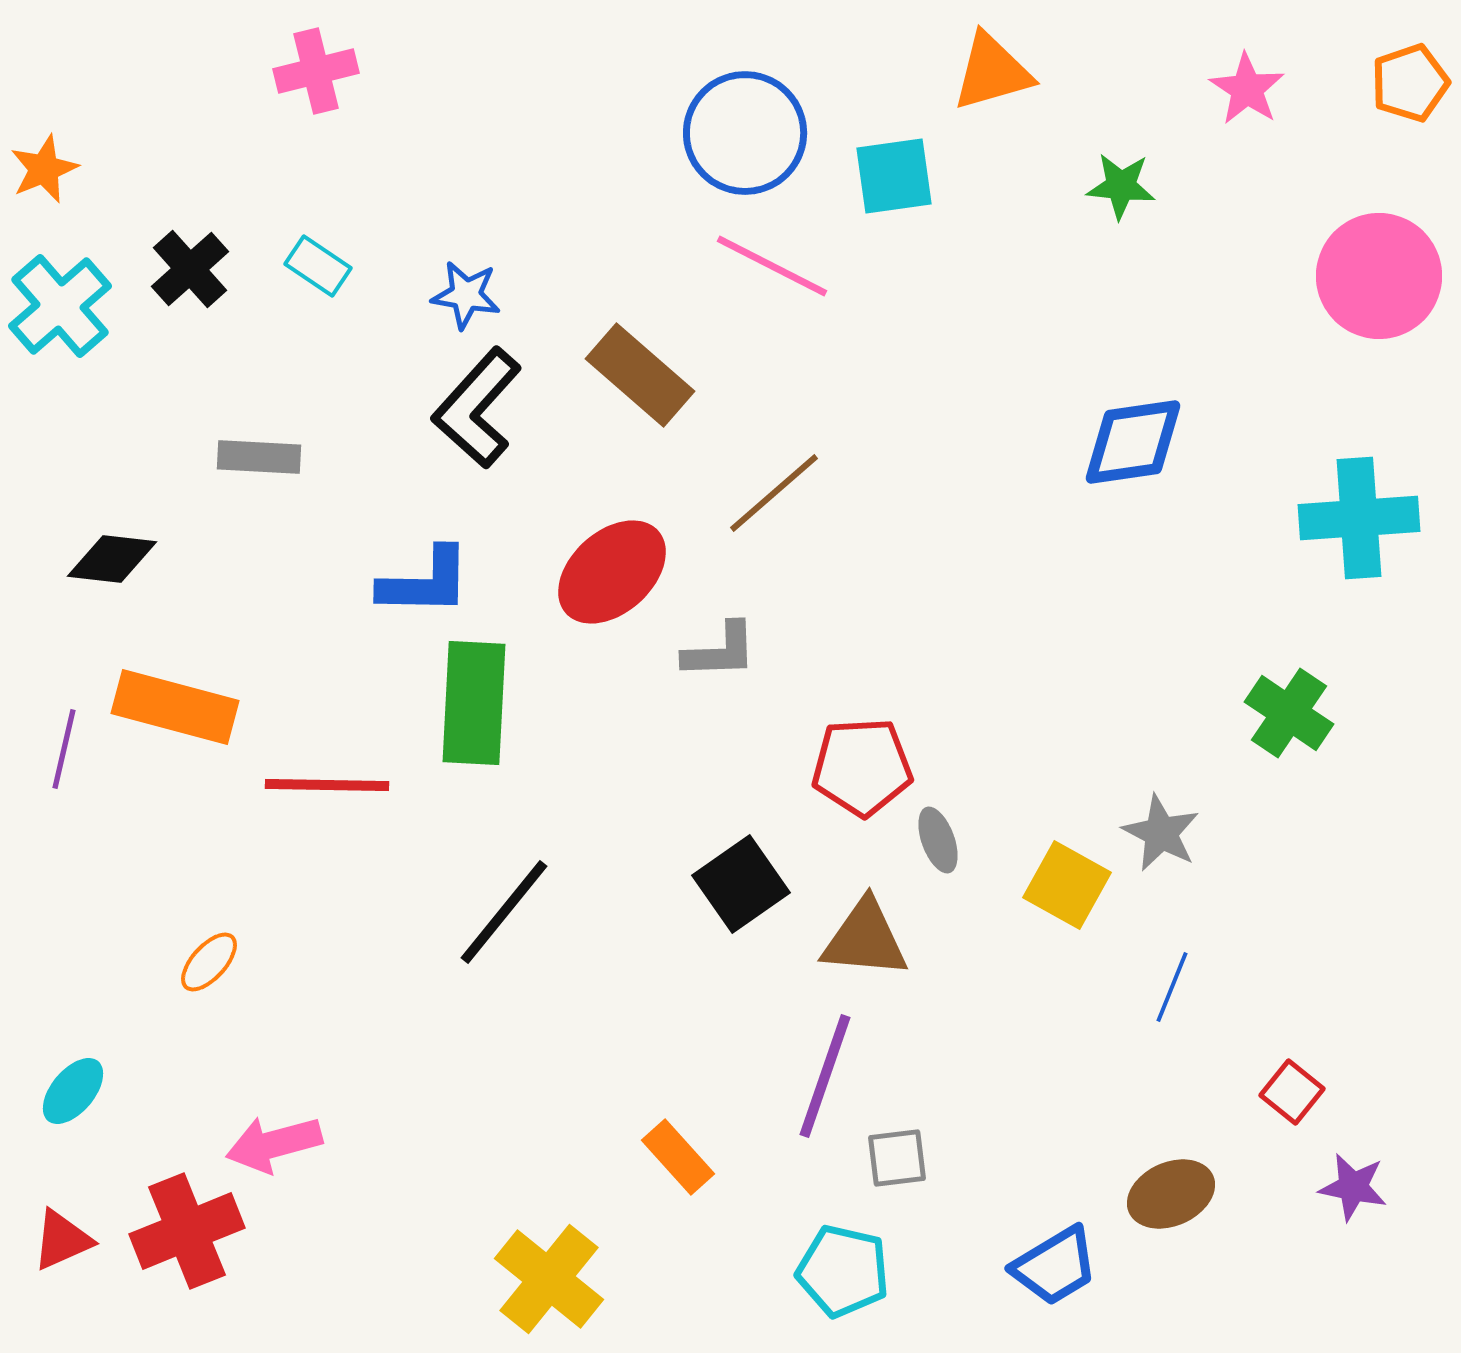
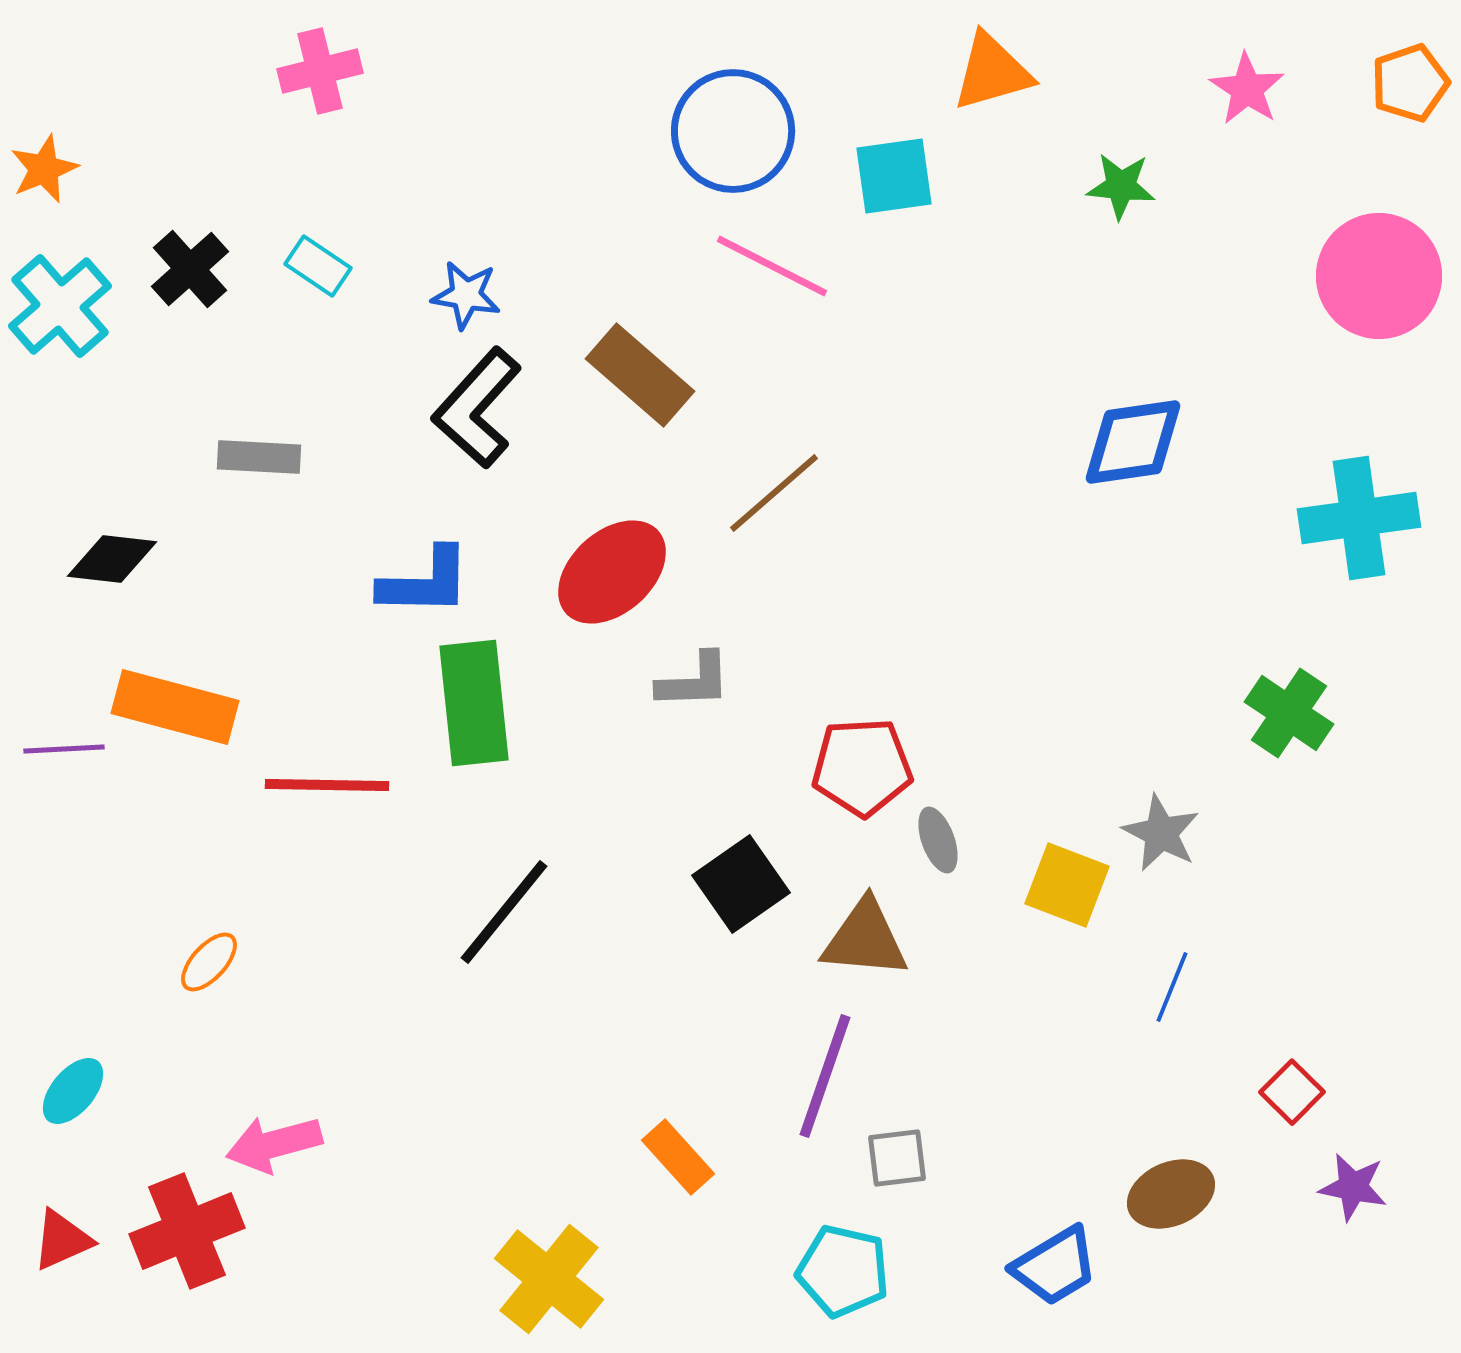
pink cross at (316, 71): moved 4 px right
blue circle at (745, 133): moved 12 px left, 2 px up
cyan cross at (1359, 518): rotated 4 degrees counterclockwise
gray L-shape at (720, 651): moved 26 px left, 30 px down
green rectangle at (474, 703): rotated 9 degrees counterclockwise
purple line at (64, 749): rotated 74 degrees clockwise
yellow square at (1067, 885): rotated 8 degrees counterclockwise
red square at (1292, 1092): rotated 6 degrees clockwise
